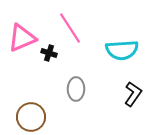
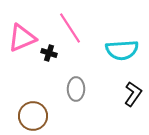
brown circle: moved 2 px right, 1 px up
